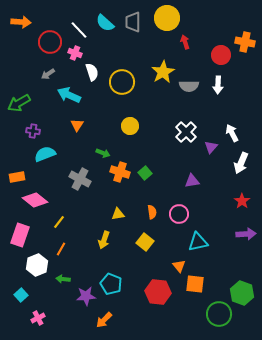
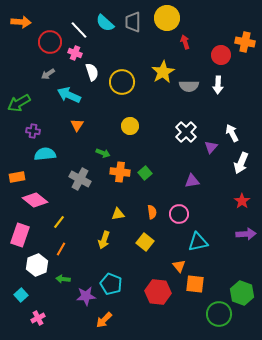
cyan semicircle at (45, 154): rotated 15 degrees clockwise
orange cross at (120, 172): rotated 12 degrees counterclockwise
